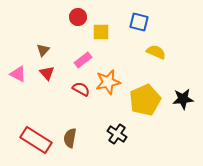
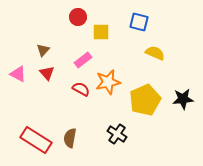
yellow semicircle: moved 1 px left, 1 px down
